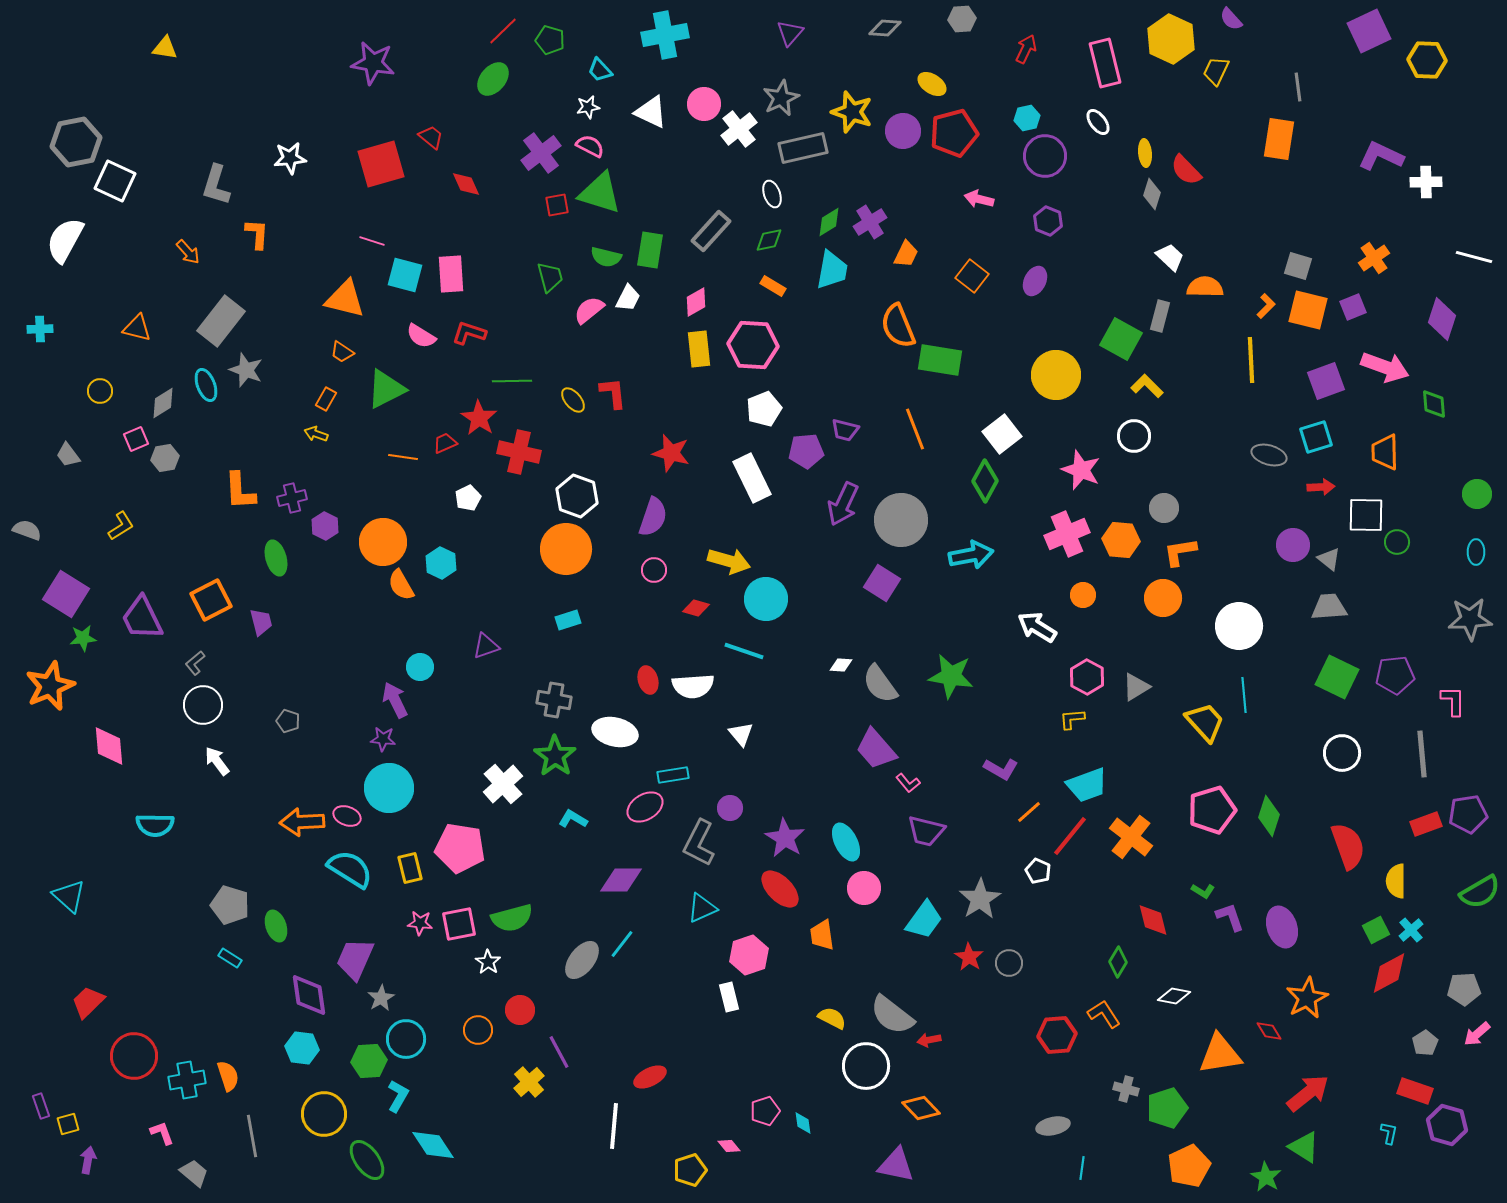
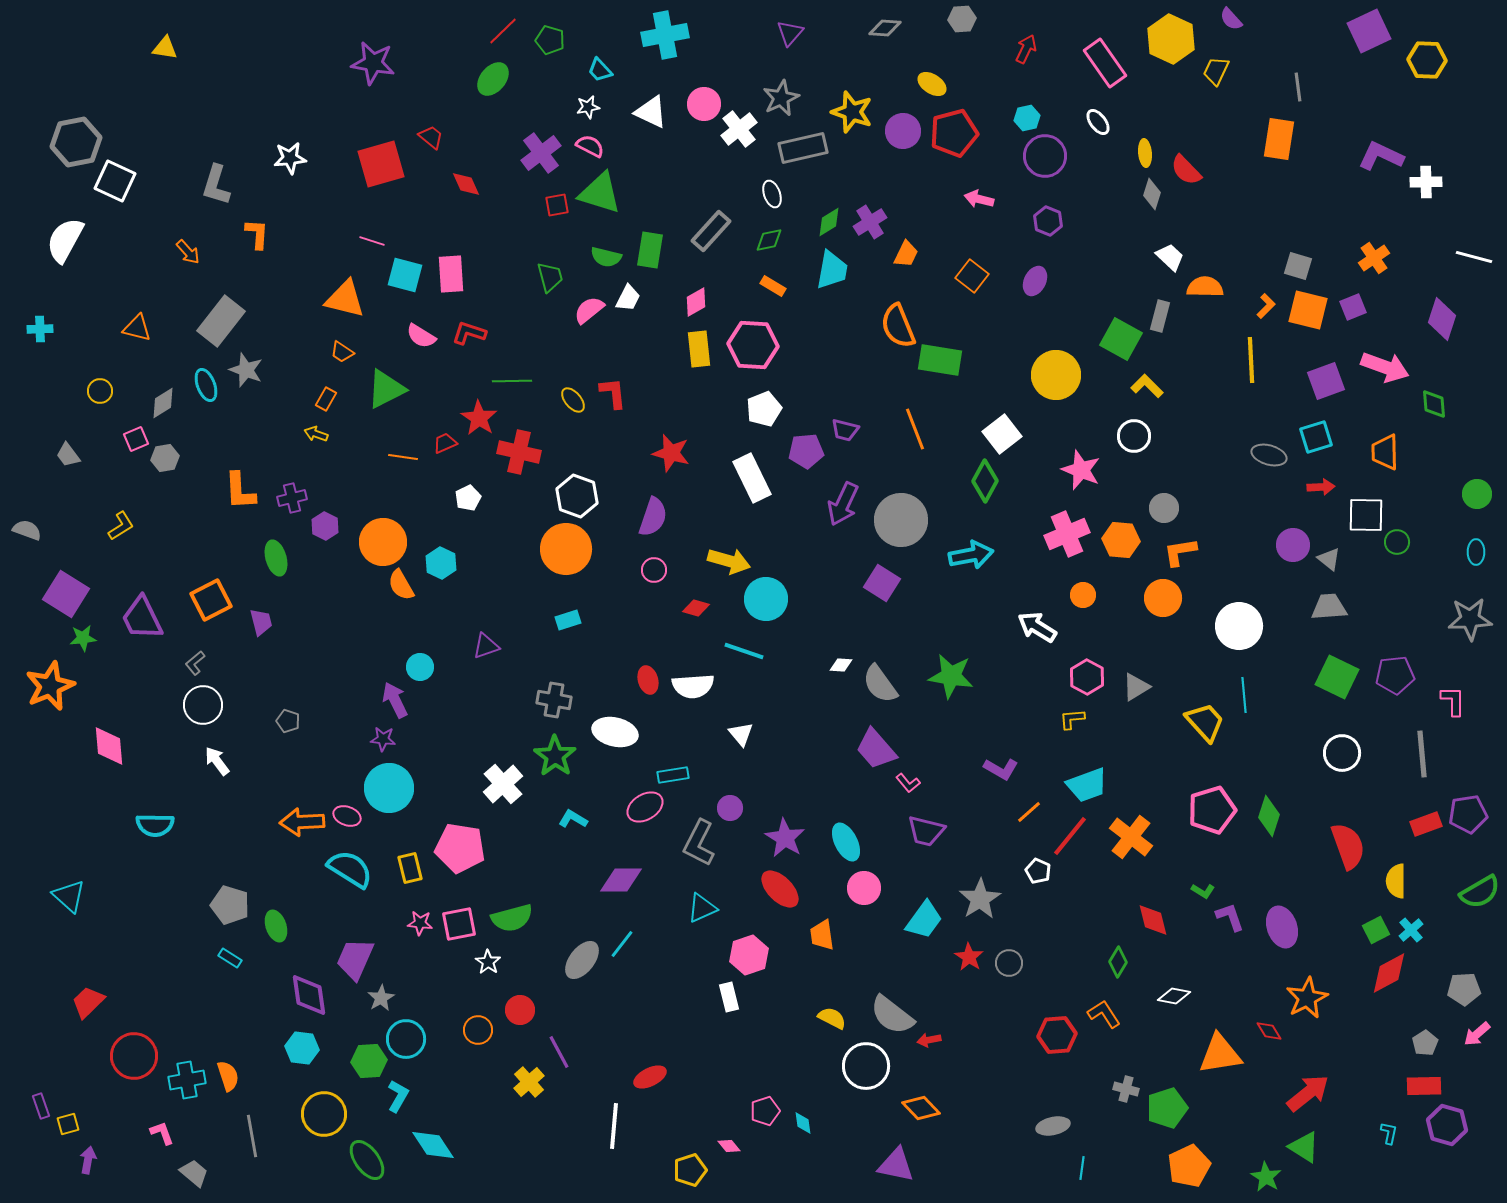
pink rectangle at (1105, 63): rotated 21 degrees counterclockwise
red rectangle at (1415, 1091): moved 9 px right, 5 px up; rotated 20 degrees counterclockwise
